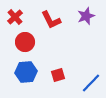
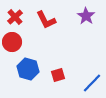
purple star: rotated 18 degrees counterclockwise
red L-shape: moved 5 px left
red circle: moved 13 px left
blue hexagon: moved 2 px right, 3 px up; rotated 20 degrees clockwise
blue line: moved 1 px right
